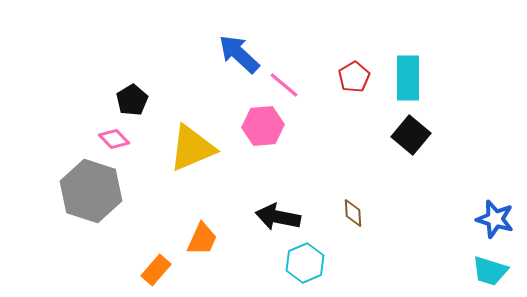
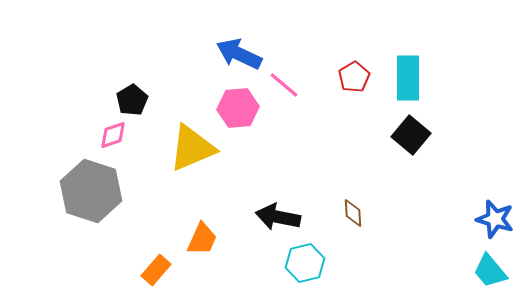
blue arrow: rotated 18 degrees counterclockwise
pink hexagon: moved 25 px left, 18 px up
pink diamond: moved 1 px left, 4 px up; rotated 64 degrees counterclockwise
cyan hexagon: rotated 9 degrees clockwise
cyan trapezoid: rotated 33 degrees clockwise
